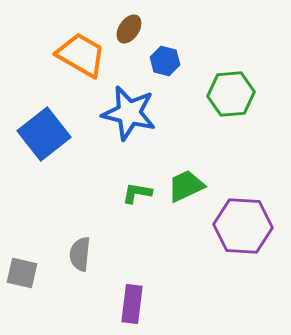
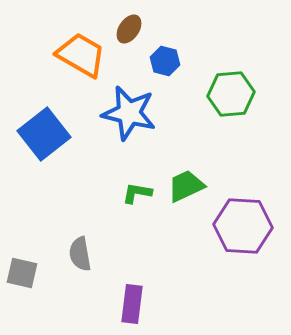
gray semicircle: rotated 16 degrees counterclockwise
